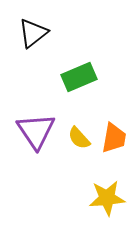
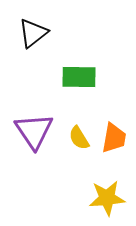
green rectangle: rotated 24 degrees clockwise
purple triangle: moved 2 px left
yellow semicircle: rotated 10 degrees clockwise
